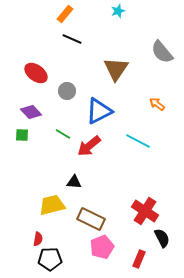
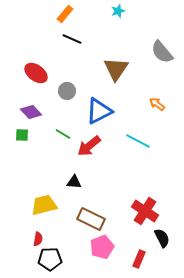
yellow trapezoid: moved 8 px left
